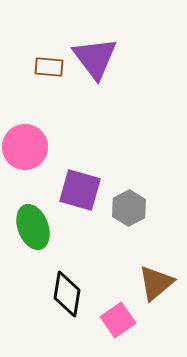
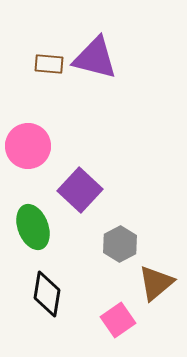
purple triangle: rotated 39 degrees counterclockwise
brown rectangle: moved 3 px up
pink circle: moved 3 px right, 1 px up
purple square: rotated 27 degrees clockwise
gray hexagon: moved 9 px left, 36 px down
black diamond: moved 20 px left
